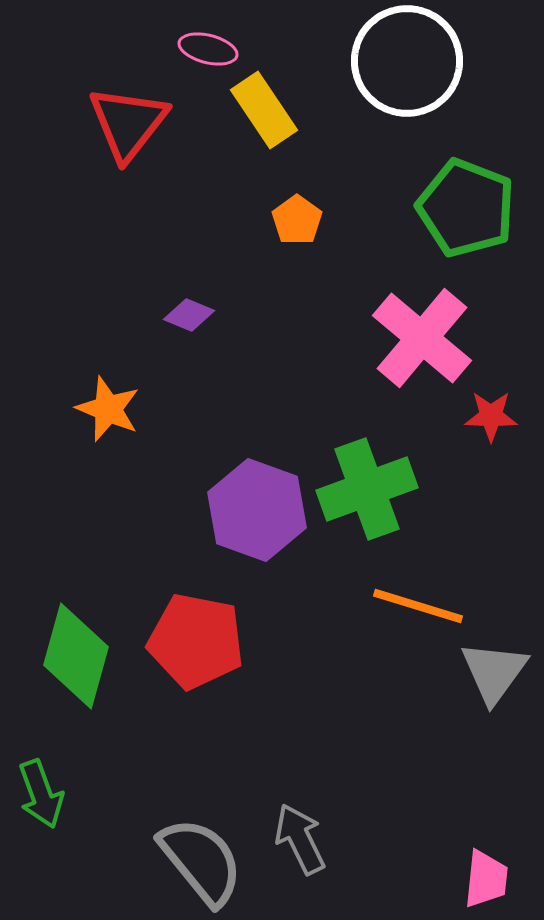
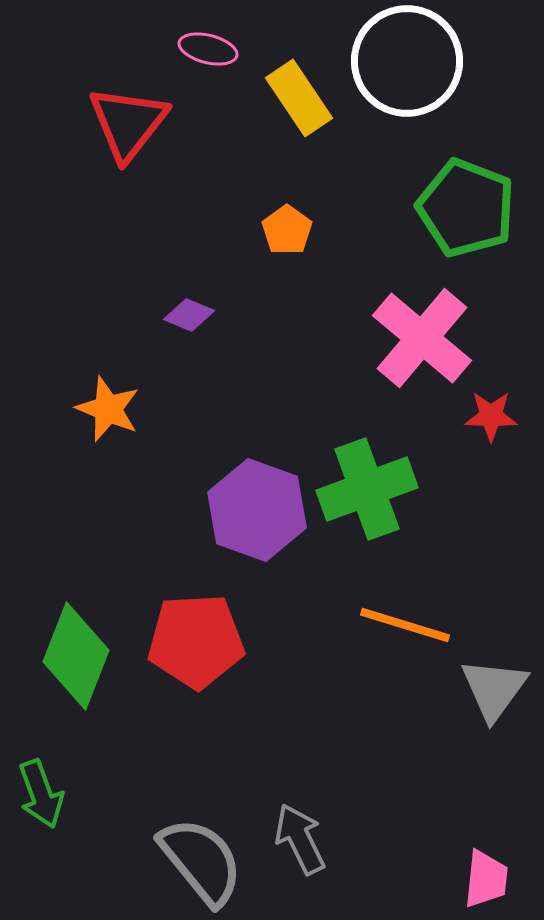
yellow rectangle: moved 35 px right, 12 px up
orange pentagon: moved 10 px left, 10 px down
orange line: moved 13 px left, 19 px down
red pentagon: rotated 14 degrees counterclockwise
green diamond: rotated 6 degrees clockwise
gray triangle: moved 17 px down
